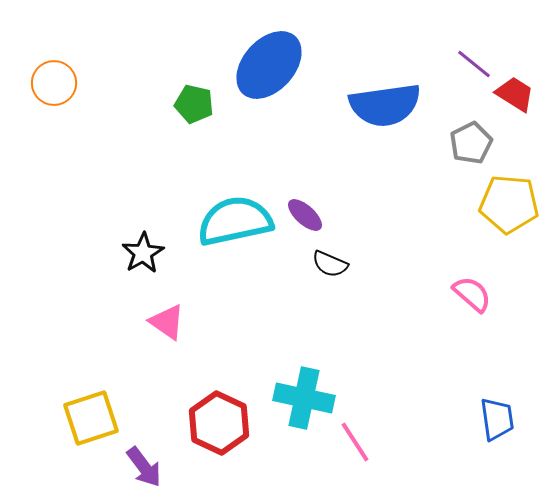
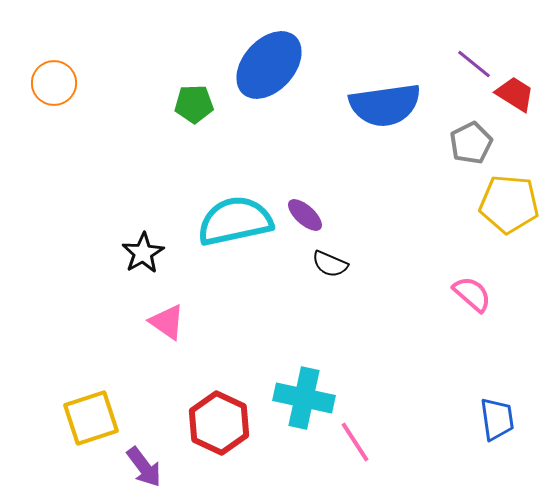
green pentagon: rotated 15 degrees counterclockwise
